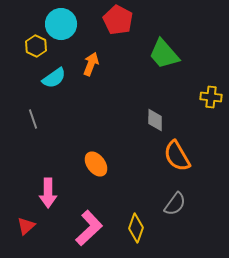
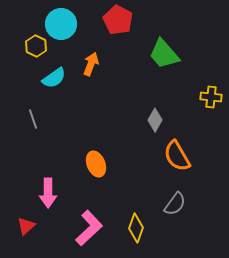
gray diamond: rotated 30 degrees clockwise
orange ellipse: rotated 15 degrees clockwise
